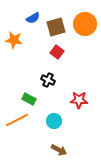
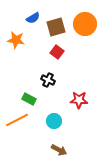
orange star: moved 2 px right
